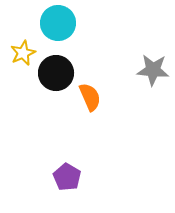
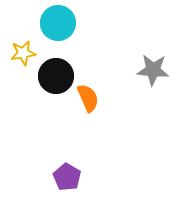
yellow star: rotated 15 degrees clockwise
black circle: moved 3 px down
orange semicircle: moved 2 px left, 1 px down
